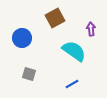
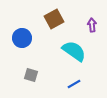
brown square: moved 1 px left, 1 px down
purple arrow: moved 1 px right, 4 px up
gray square: moved 2 px right, 1 px down
blue line: moved 2 px right
